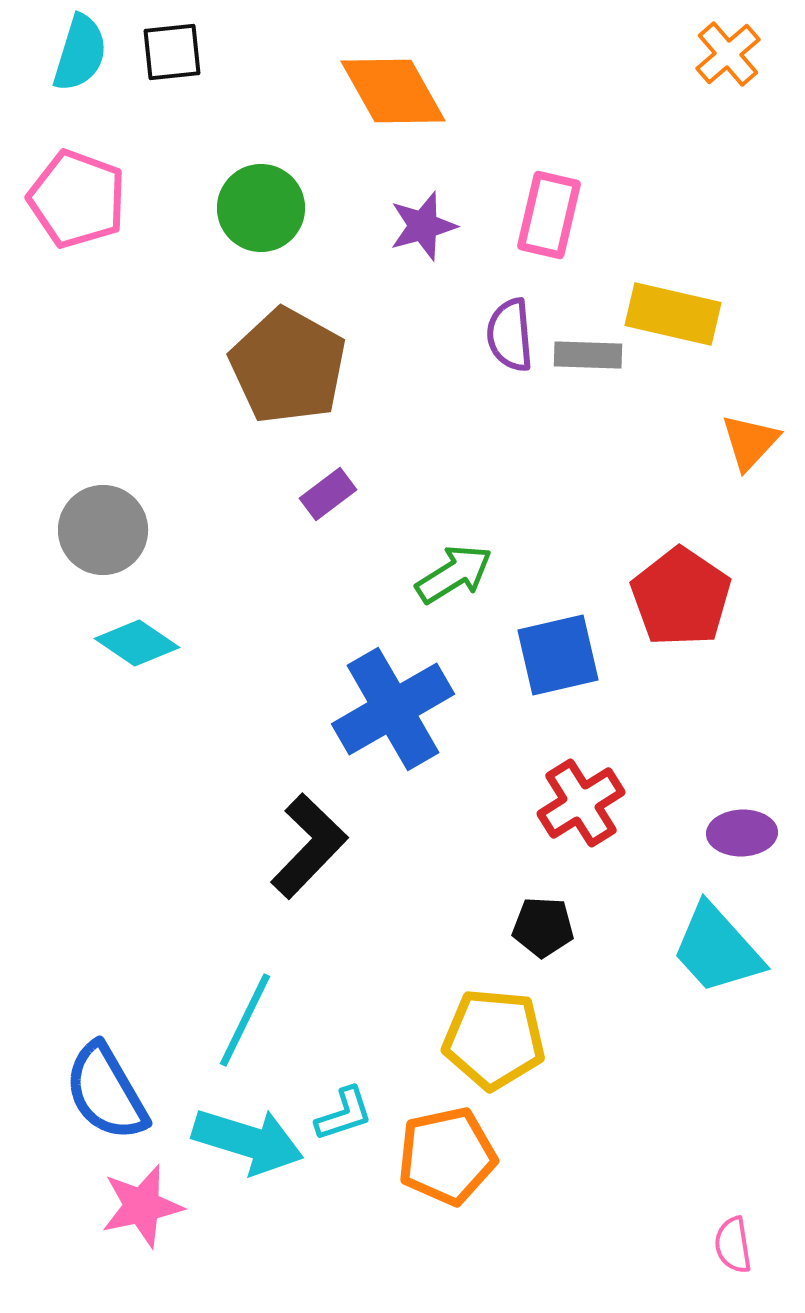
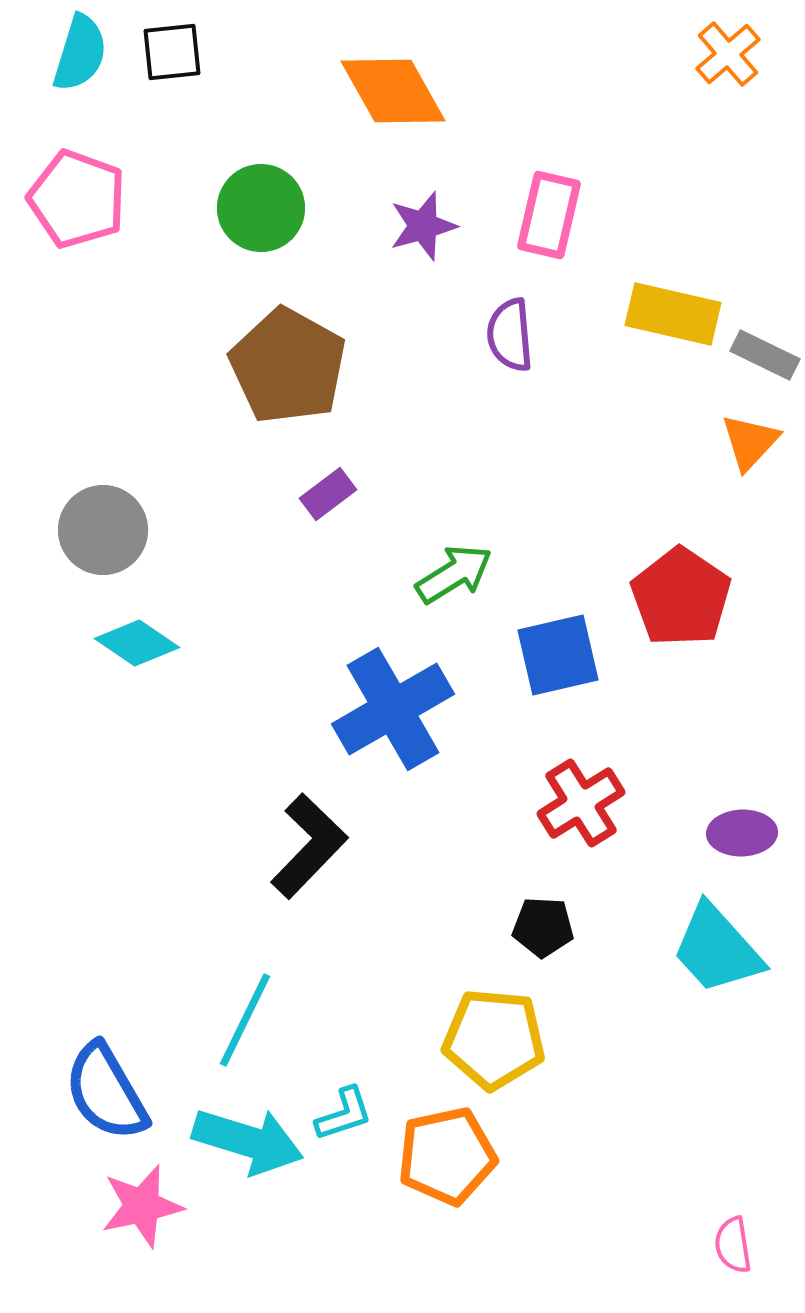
gray rectangle: moved 177 px right; rotated 24 degrees clockwise
